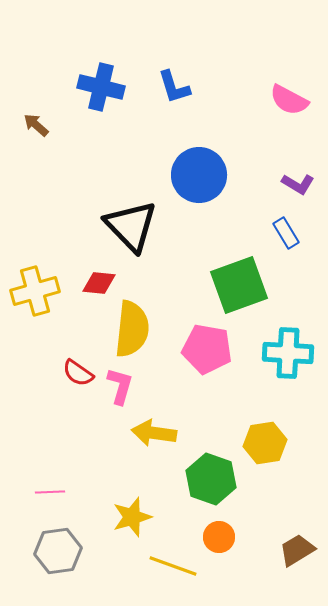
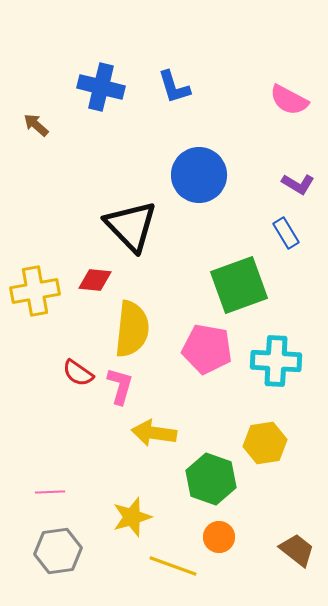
red diamond: moved 4 px left, 3 px up
yellow cross: rotated 6 degrees clockwise
cyan cross: moved 12 px left, 8 px down
brown trapezoid: rotated 69 degrees clockwise
